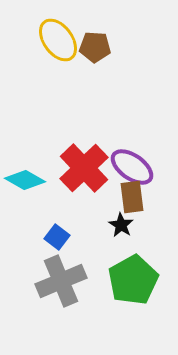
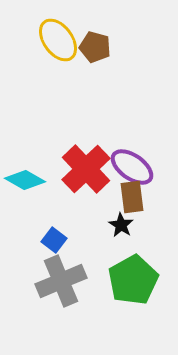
brown pentagon: rotated 12 degrees clockwise
red cross: moved 2 px right, 1 px down
blue square: moved 3 px left, 3 px down
